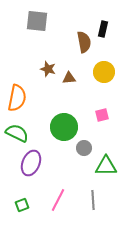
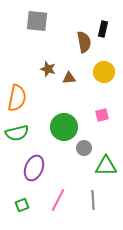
green semicircle: rotated 140 degrees clockwise
purple ellipse: moved 3 px right, 5 px down
